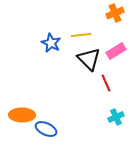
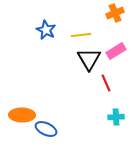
blue star: moved 5 px left, 13 px up
black triangle: rotated 15 degrees clockwise
cyan cross: rotated 21 degrees clockwise
